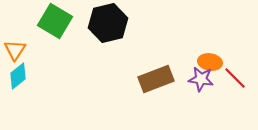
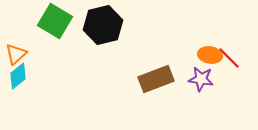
black hexagon: moved 5 px left, 2 px down
orange triangle: moved 1 px right, 4 px down; rotated 15 degrees clockwise
orange ellipse: moved 7 px up
red line: moved 6 px left, 20 px up
